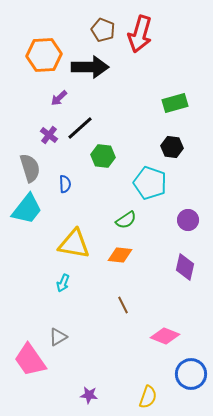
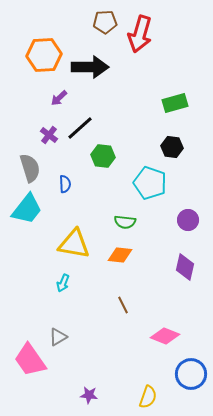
brown pentagon: moved 2 px right, 8 px up; rotated 25 degrees counterclockwise
green semicircle: moved 1 px left, 2 px down; rotated 40 degrees clockwise
